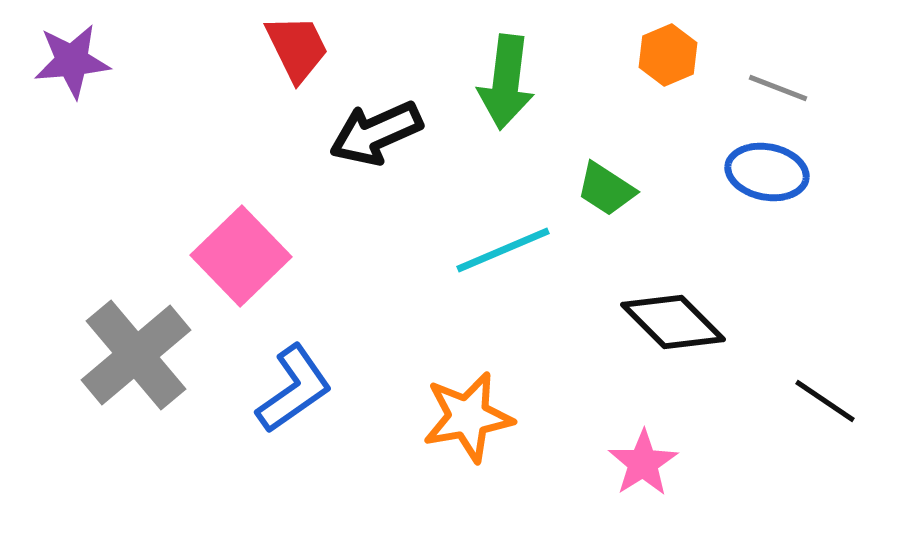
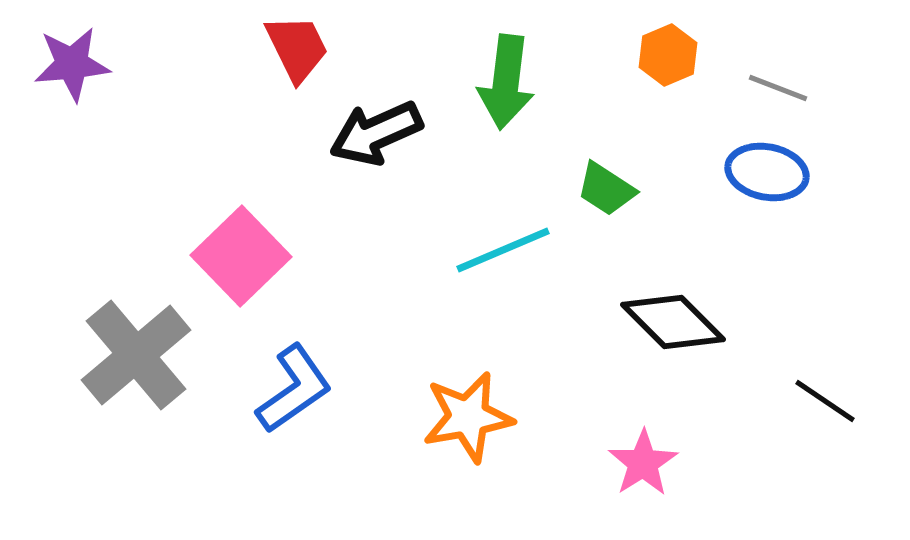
purple star: moved 3 px down
